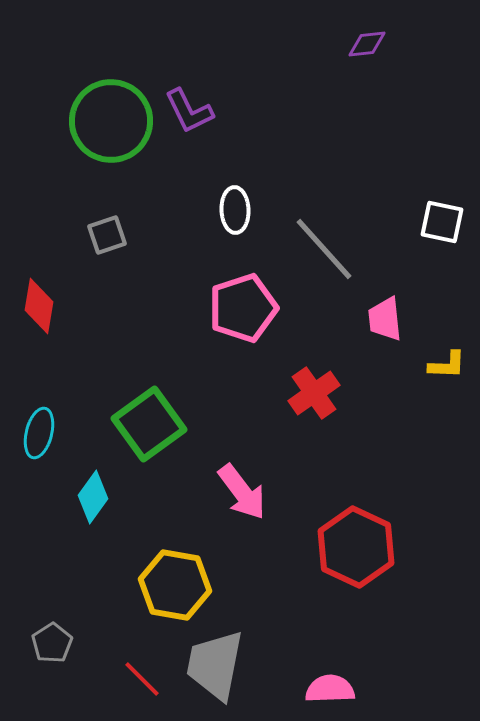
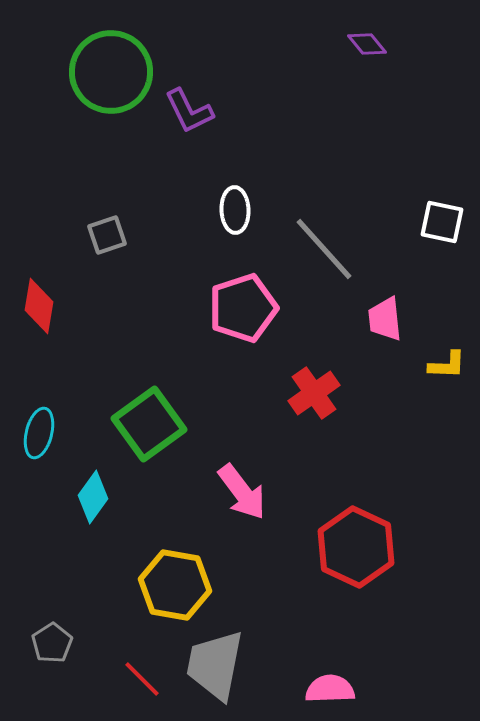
purple diamond: rotated 57 degrees clockwise
green circle: moved 49 px up
